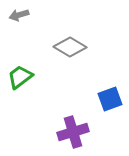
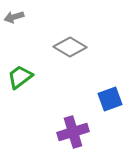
gray arrow: moved 5 px left, 2 px down
